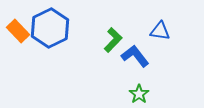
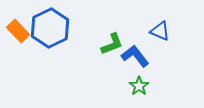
blue triangle: rotated 15 degrees clockwise
green L-shape: moved 1 px left, 4 px down; rotated 25 degrees clockwise
green star: moved 8 px up
